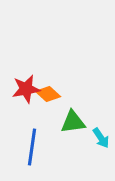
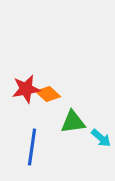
cyan arrow: rotated 15 degrees counterclockwise
